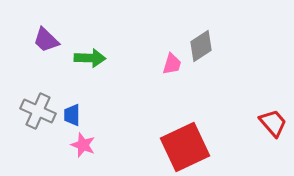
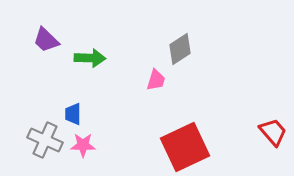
gray diamond: moved 21 px left, 3 px down
pink trapezoid: moved 16 px left, 16 px down
gray cross: moved 7 px right, 29 px down
blue trapezoid: moved 1 px right, 1 px up
red trapezoid: moved 9 px down
pink star: rotated 20 degrees counterclockwise
